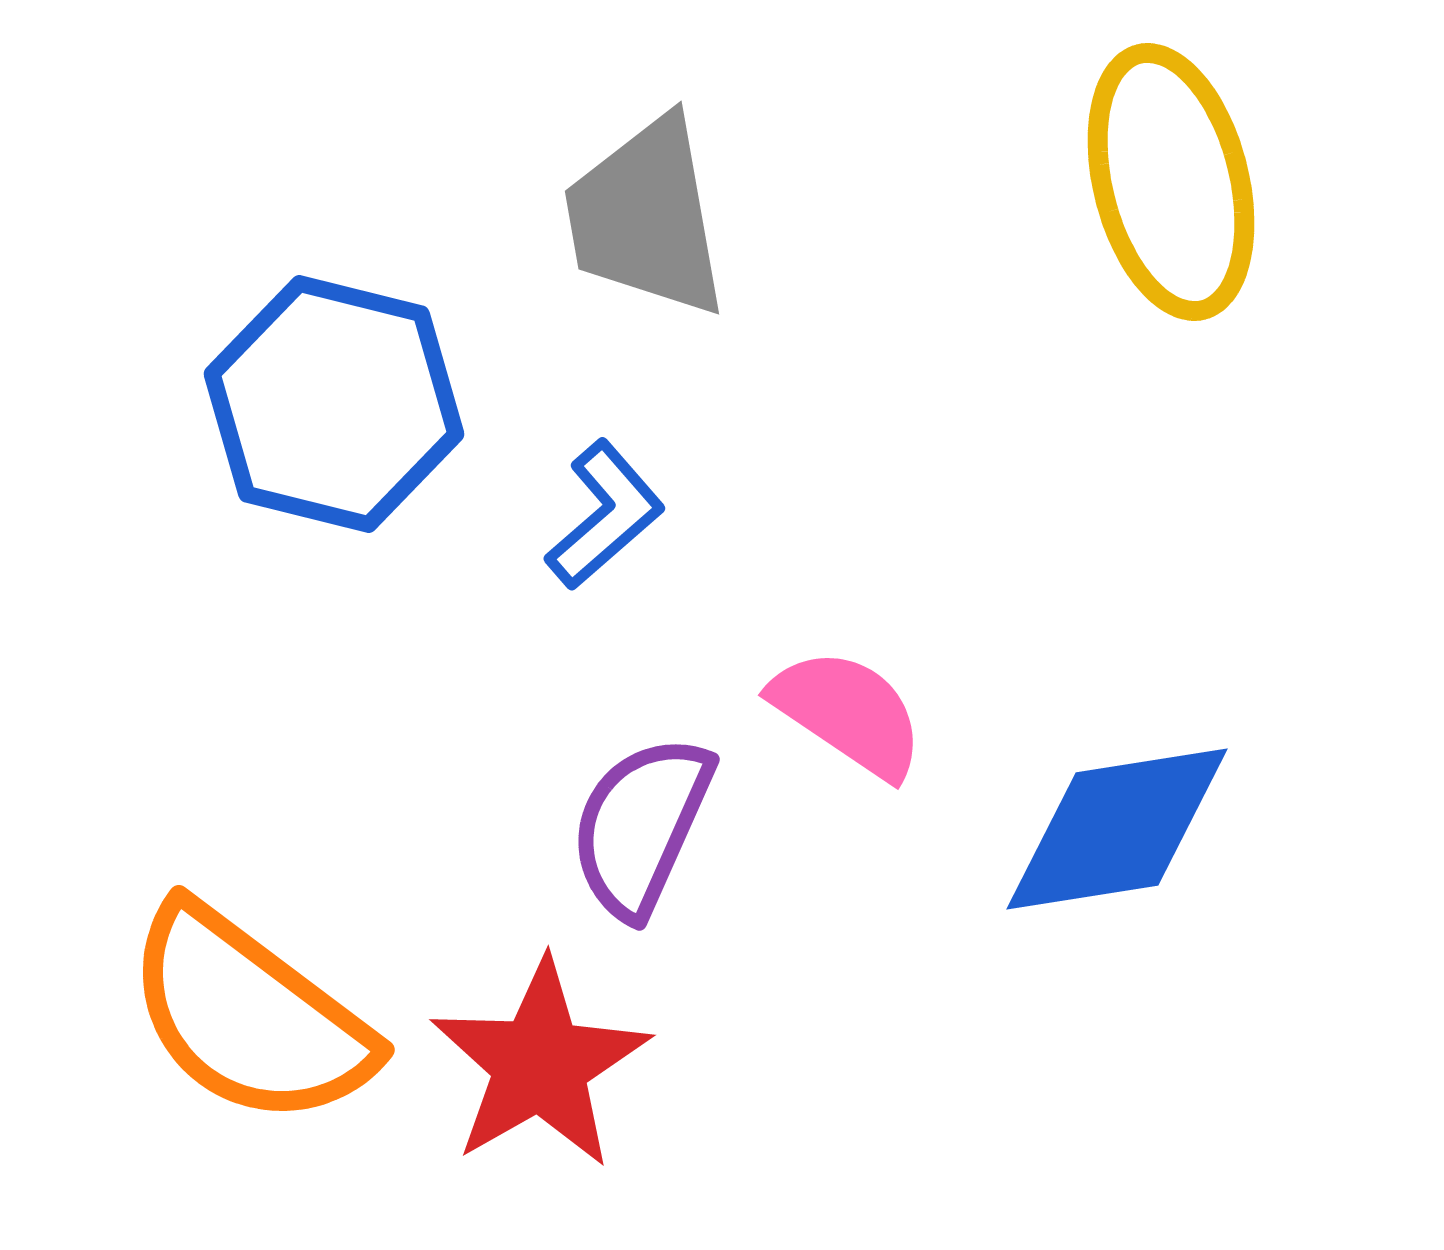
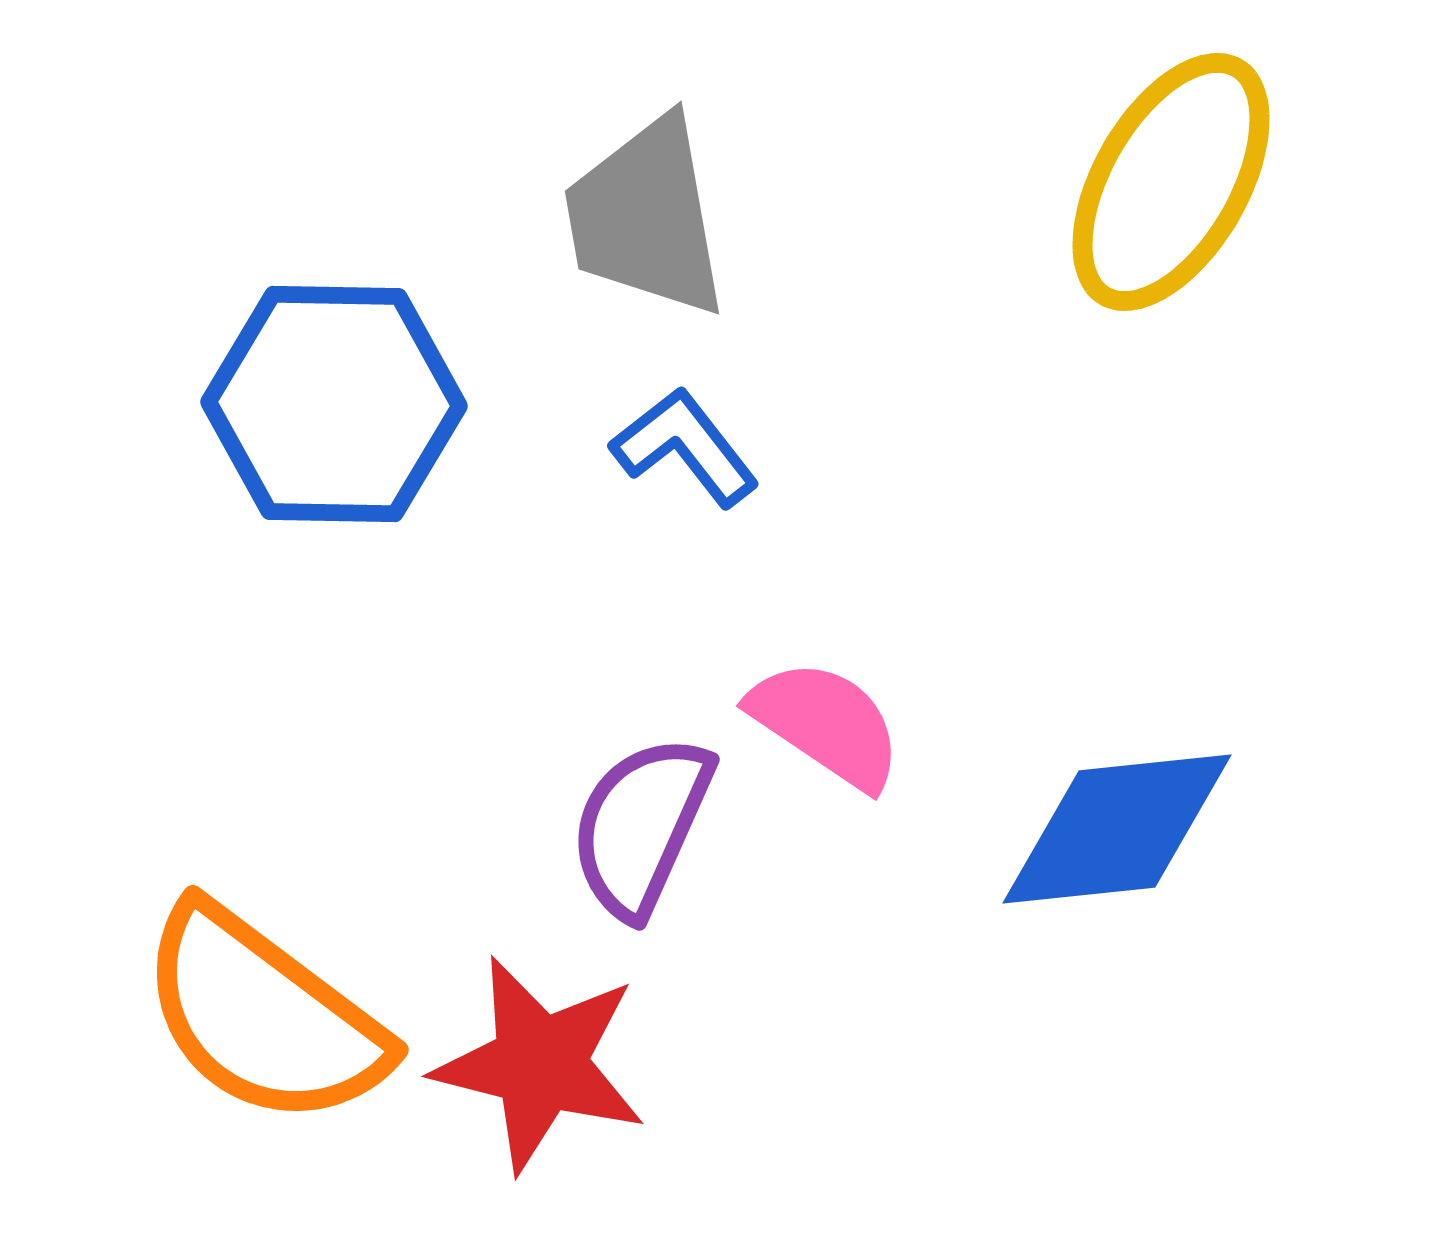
yellow ellipse: rotated 44 degrees clockwise
blue hexagon: rotated 13 degrees counterclockwise
blue L-shape: moved 80 px right, 68 px up; rotated 87 degrees counterclockwise
pink semicircle: moved 22 px left, 11 px down
blue diamond: rotated 3 degrees clockwise
orange semicircle: moved 14 px right
red star: rotated 28 degrees counterclockwise
